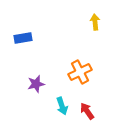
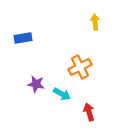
orange cross: moved 5 px up
purple star: rotated 24 degrees clockwise
cyan arrow: moved 12 px up; rotated 42 degrees counterclockwise
red arrow: moved 2 px right, 1 px down; rotated 18 degrees clockwise
